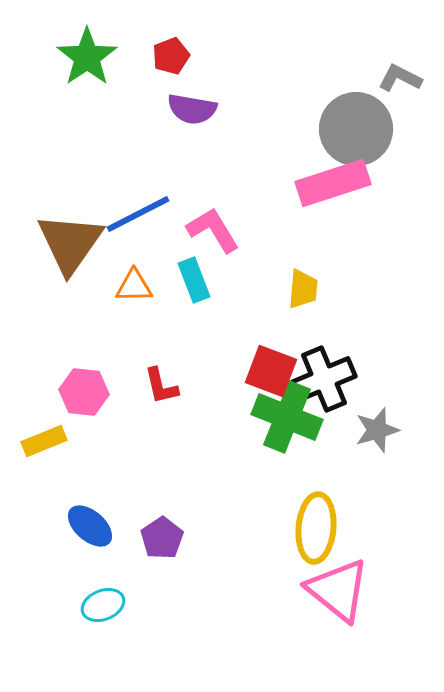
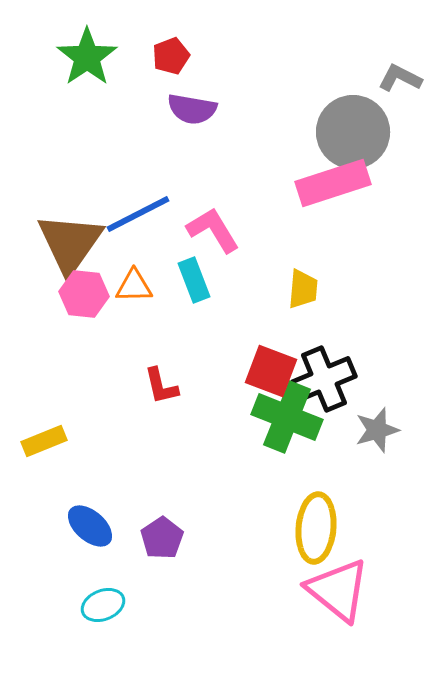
gray circle: moved 3 px left, 3 px down
pink hexagon: moved 98 px up
